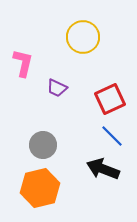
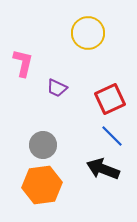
yellow circle: moved 5 px right, 4 px up
orange hexagon: moved 2 px right, 3 px up; rotated 6 degrees clockwise
